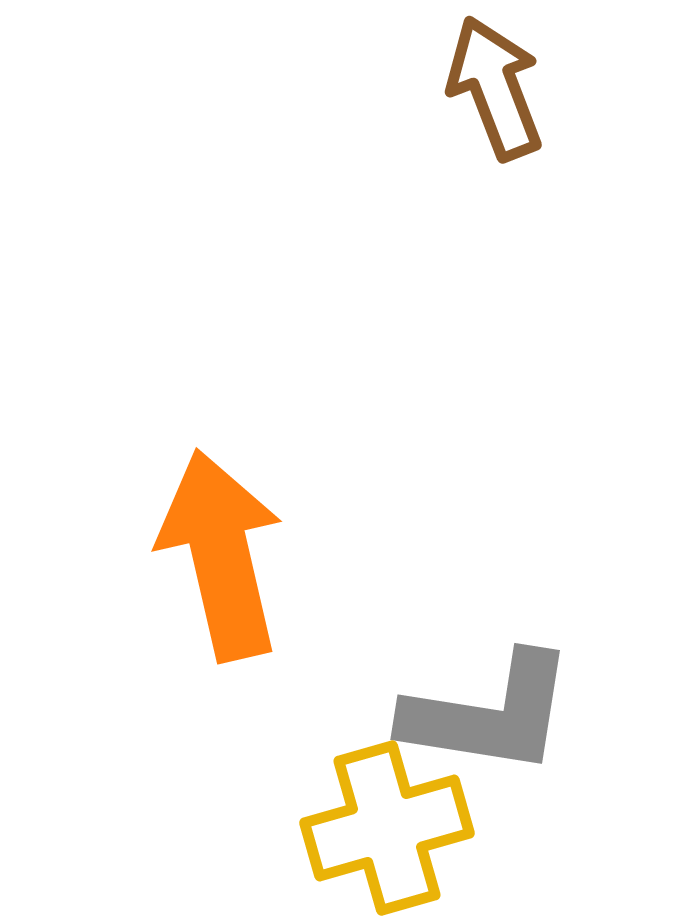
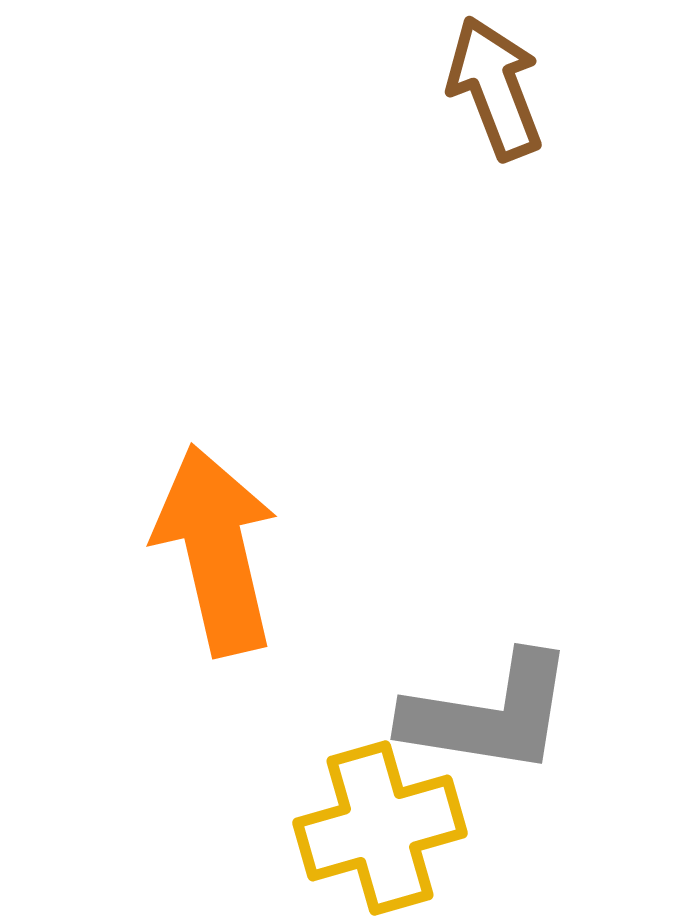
orange arrow: moved 5 px left, 5 px up
yellow cross: moved 7 px left
